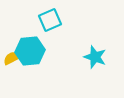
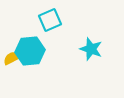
cyan star: moved 4 px left, 8 px up
